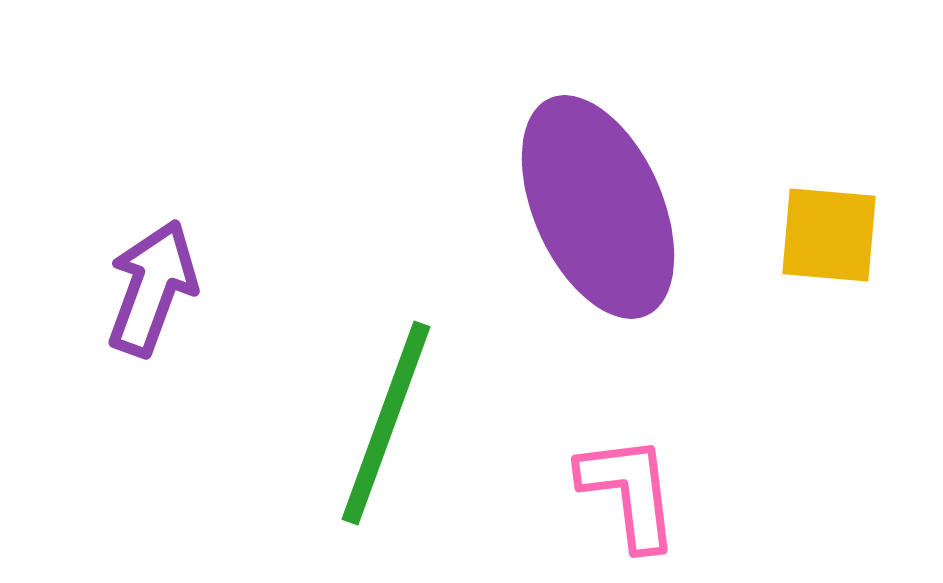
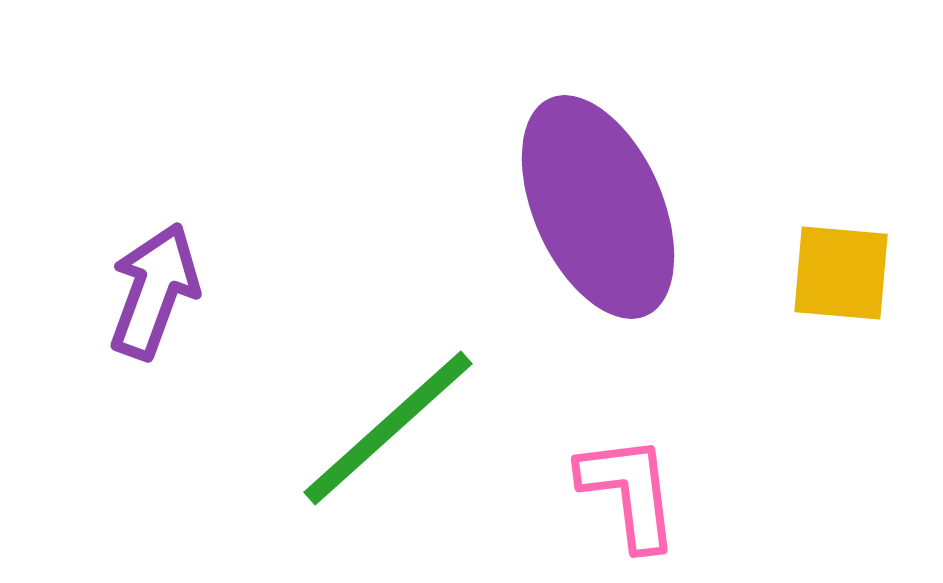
yellow square: moved 12 px right, 38 px down
purple arrow: moved 2 px right, 3 px down
green line: moved 2 px right, 5 px down; rotated 28 degrees clockwise
